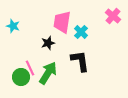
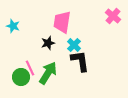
cyan cross: moved 7 px left, 13 px down
